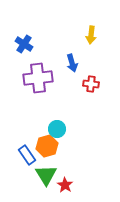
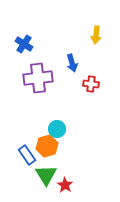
yellow arrow: moved 5 px right
